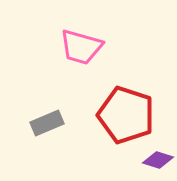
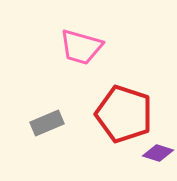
red pentagon: moved 2 px left, 1 px up
purple diamond: moved 7 px up
